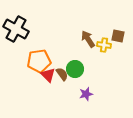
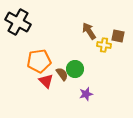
black cross: moved 2 px right, 7 px up
brown arrow: moved 1 px right, 8 px up
red triangle: moved 2 px left, 6 px down
